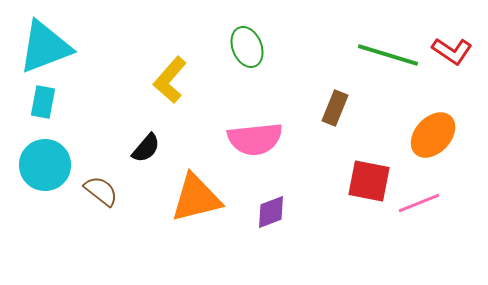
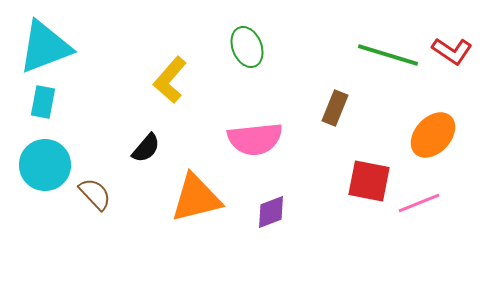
brown semicircle: moved 6 px left, 3 px down; rotated 9 degrees clockwise
